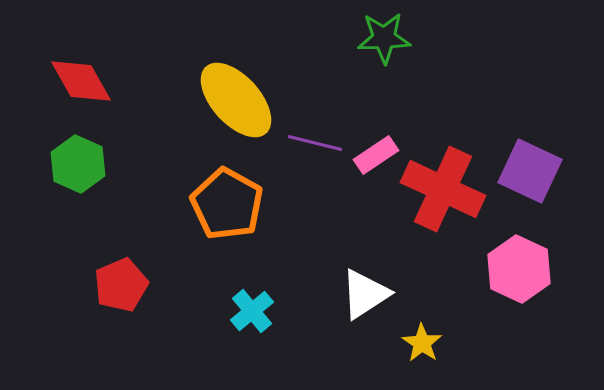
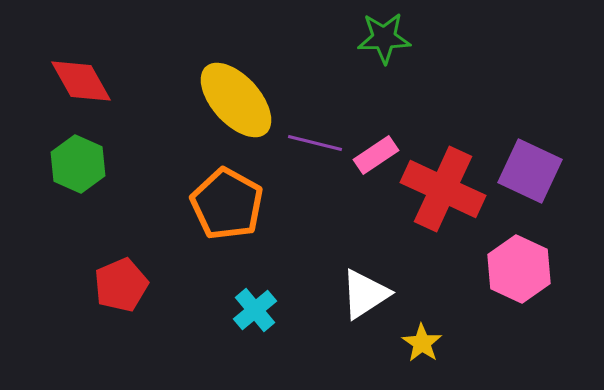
cyan cross: moved 3 px right, 1 px up
